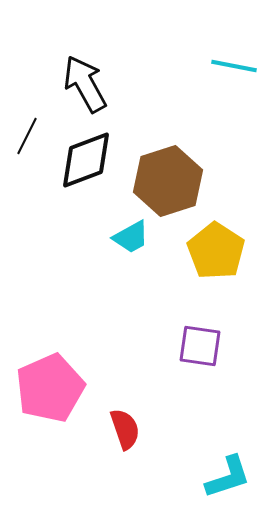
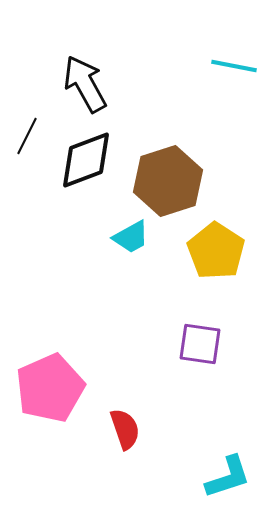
purple square: moved 2 px up
